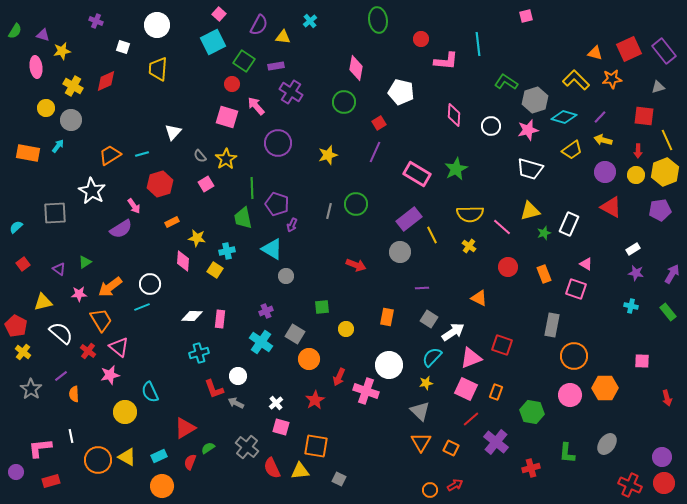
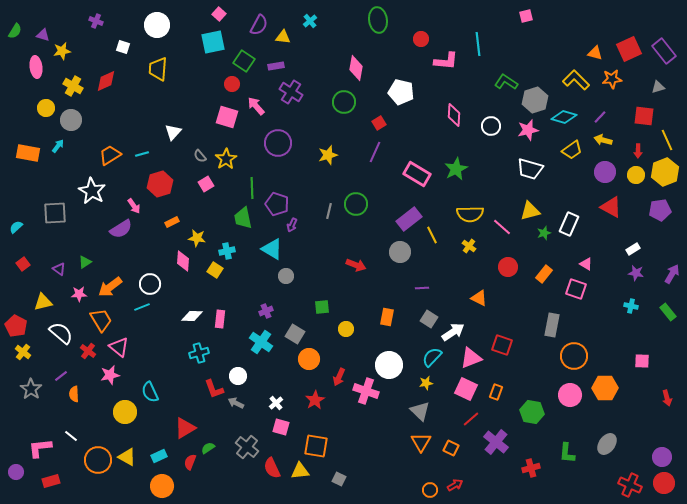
cyan square at (213, 42): rotated 15 degrees clockwise
orange rectangle at (544, 274): rotated 60 degrees clockwise
white line at (71, 436): rotated 40 degrees counterclockwise
